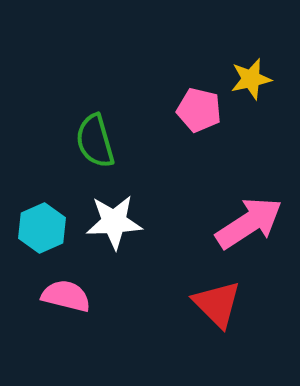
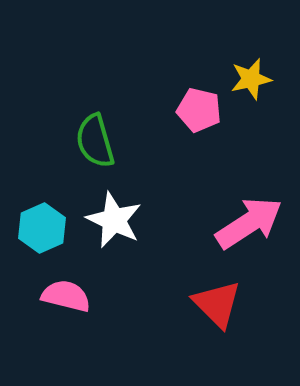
white star: moved 2 px up; rotated 28 degrees clockwise
